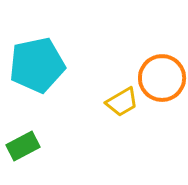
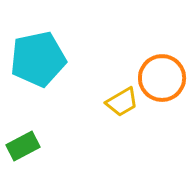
cyan pentagon: moved 1 px right, 6 px up
